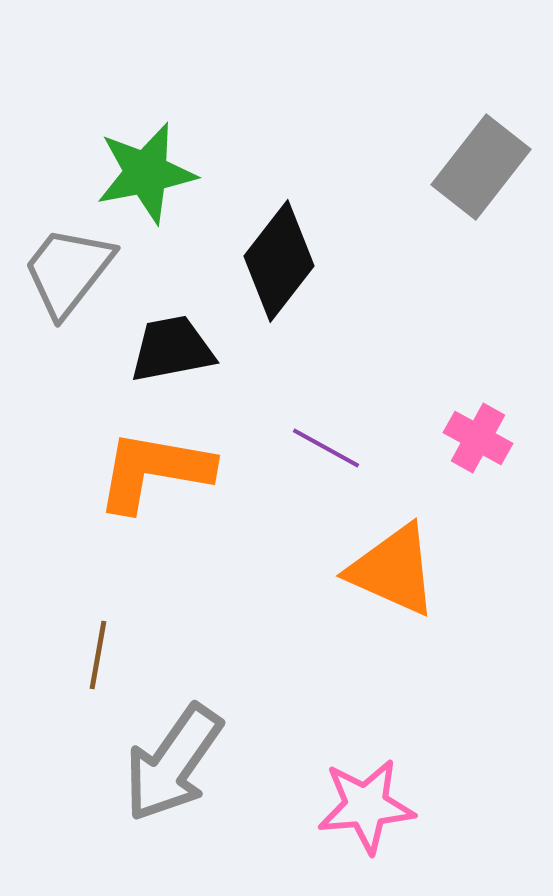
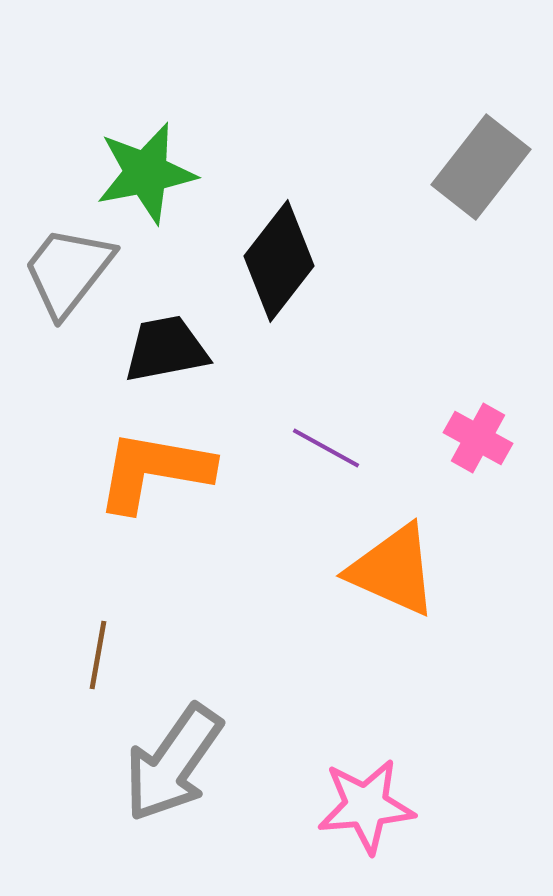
black trapezoid: moved 6 px left
